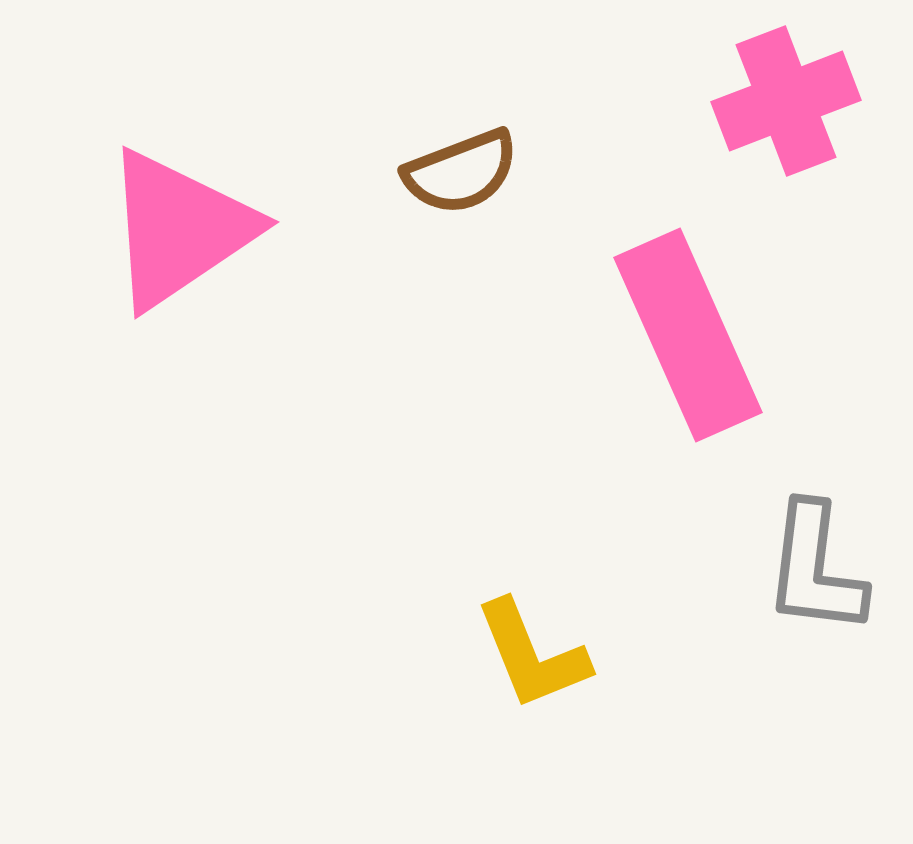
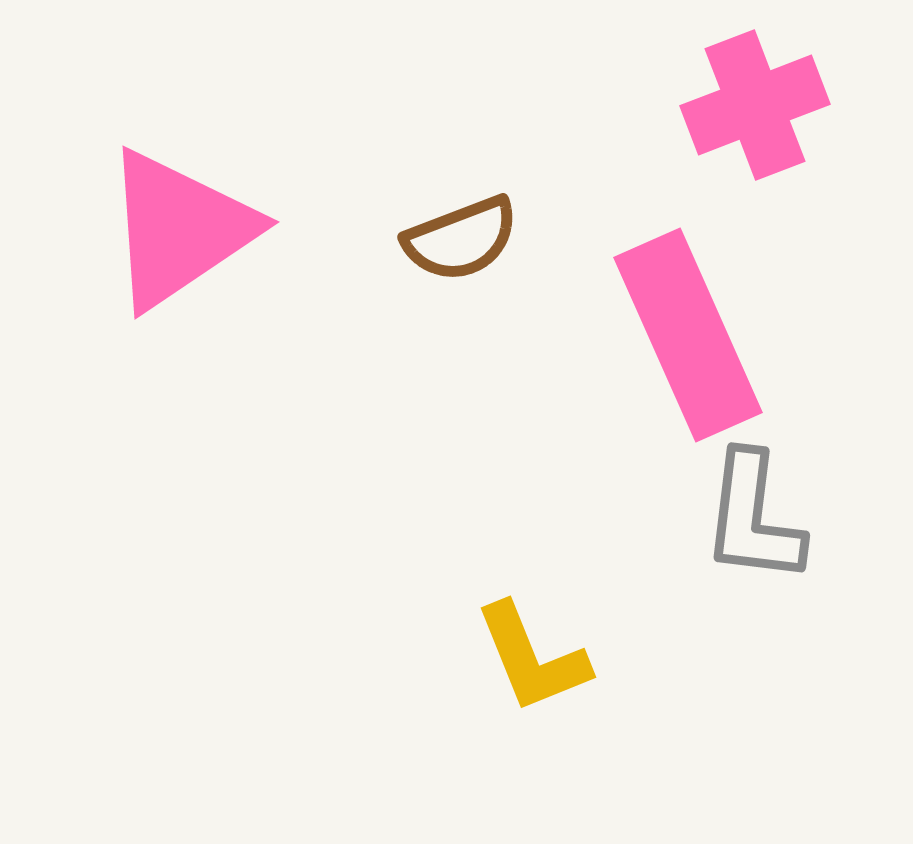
pink cross: moved 31 px left, 4 px down
brown semicircle: moved 67 px down
gray L-shape: moved 62 px left, 51 px up
yellow L-shape: moved 3 px down
